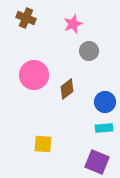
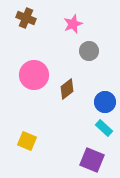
cyan rectangle: rotated 48 degrees clockwise
yellow square: moved 16 px left, 3 px up; rotated 18 degrees clockwise
purple square: moved 5 px left, 2 px up
